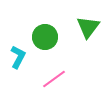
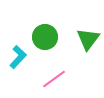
green triangle: moved 12 px down
cyan L-shape: rotated 15 degrees clockwise
